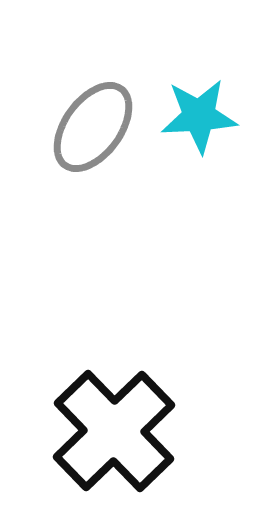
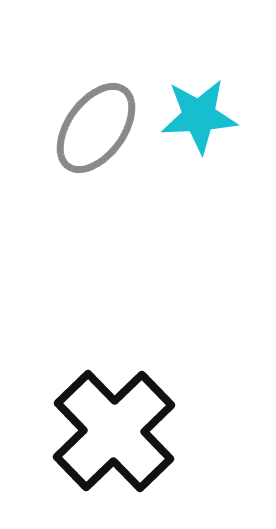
gray ellipse: moved 3 px right, 1 px down
